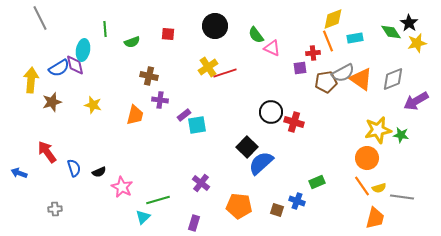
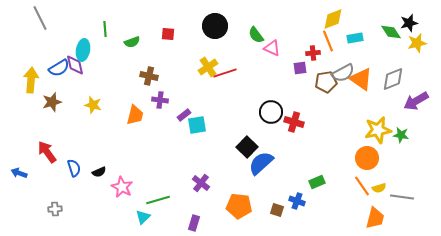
black star at (409, 23): rotated 24 degrees clockwise
